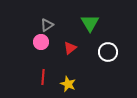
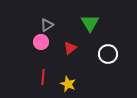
white circle: moved 2 px down
